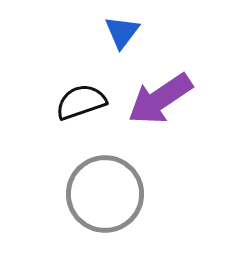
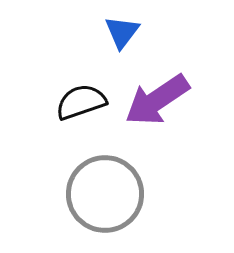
purple arrow: moved 3 px left, 1 px down
